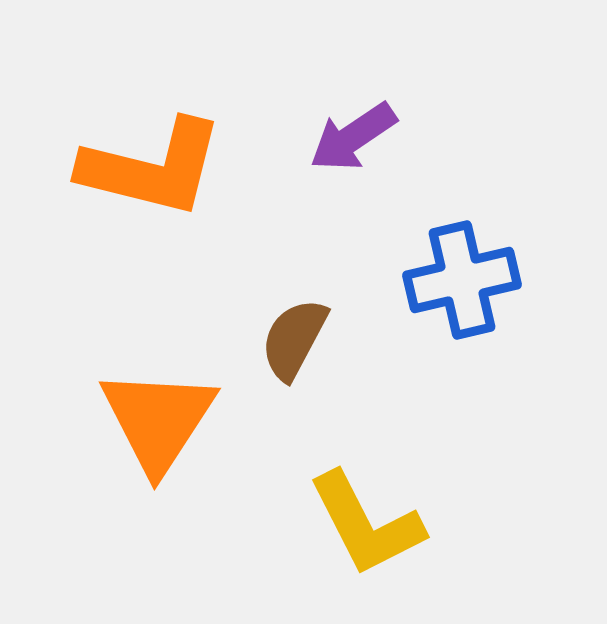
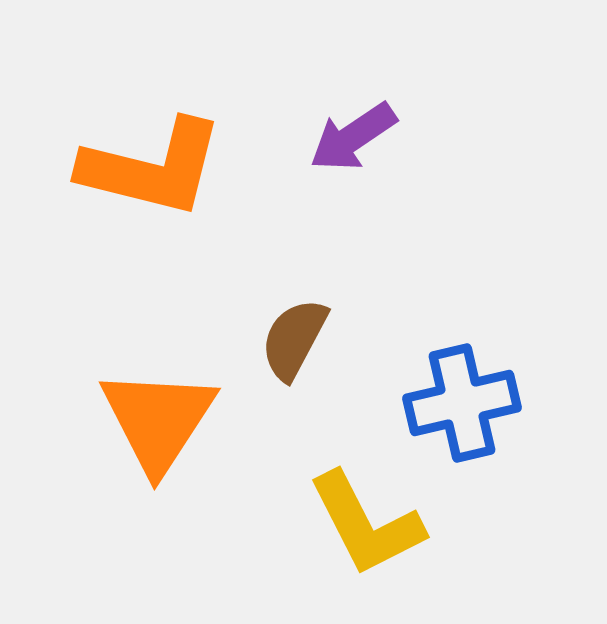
blue cross: moved 123 px down
